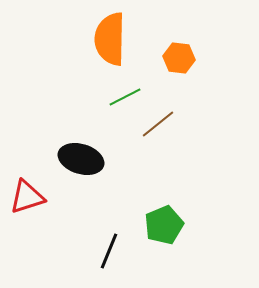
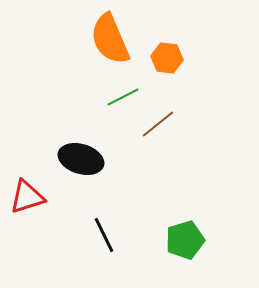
orange semicircle: rotated 24 degrees counterclockwise
orange hexagon: moved 12 px left
green line: moved 2 px left
green pentagon: moved 21 px right, 15 px down; rotated 6 degrees clockwise
black line: moved 5 px left, 16 px up; rotated 48 degrees counterclockwise
